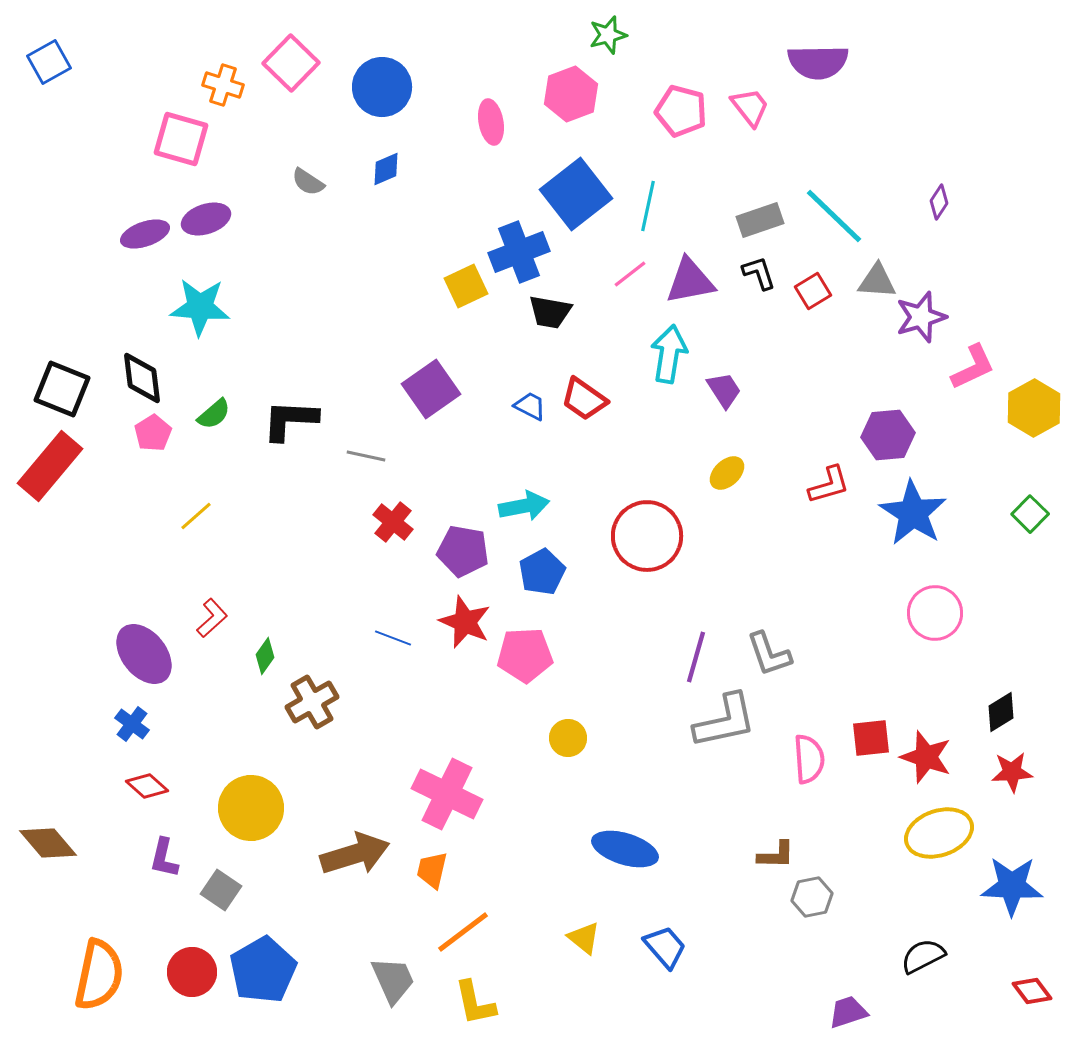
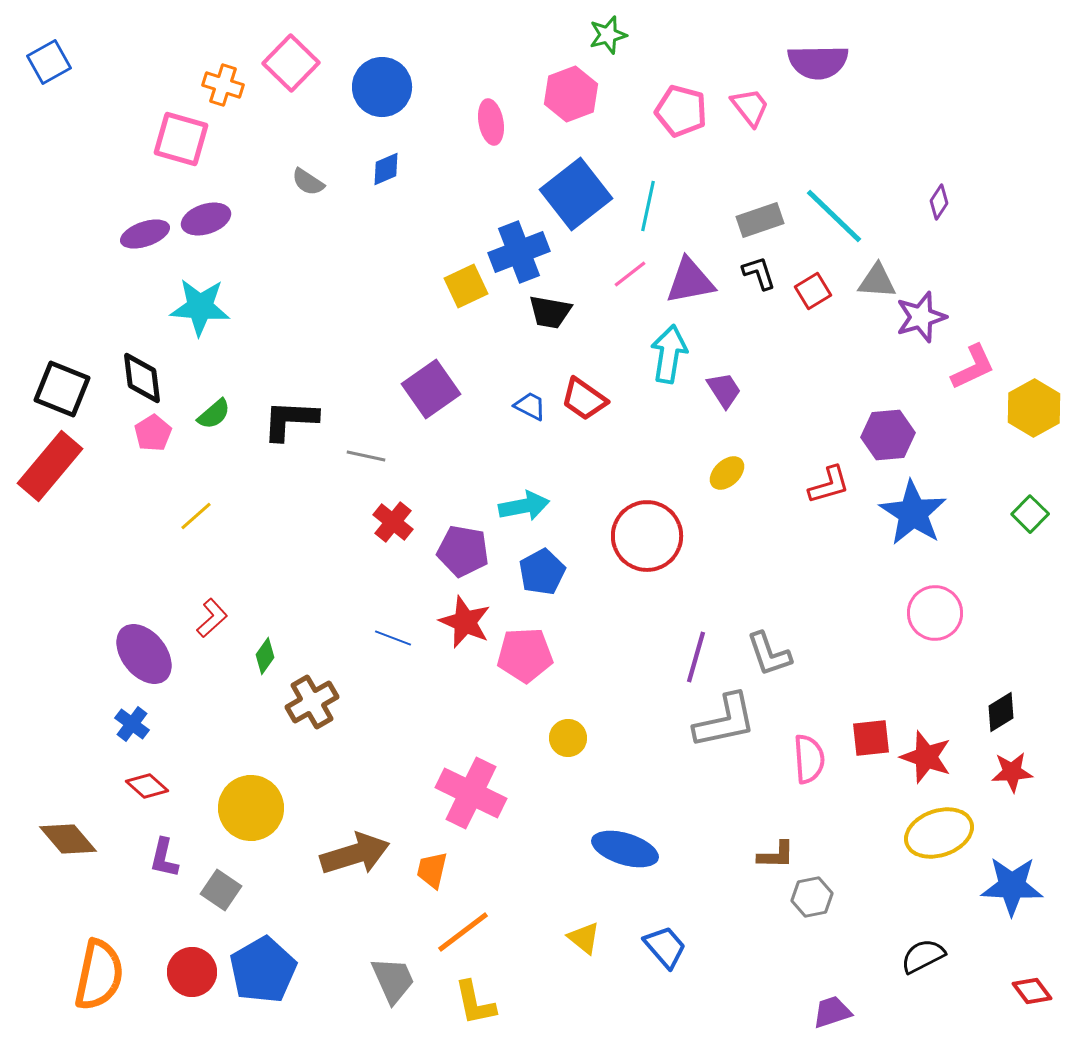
pink cross at (447, 794): moved 24 px right, 1 px up
brown diamond at (48, 843): moved 20 px right, 4 px up
purple trapezoid at (848, 1012): moved 16 px left
